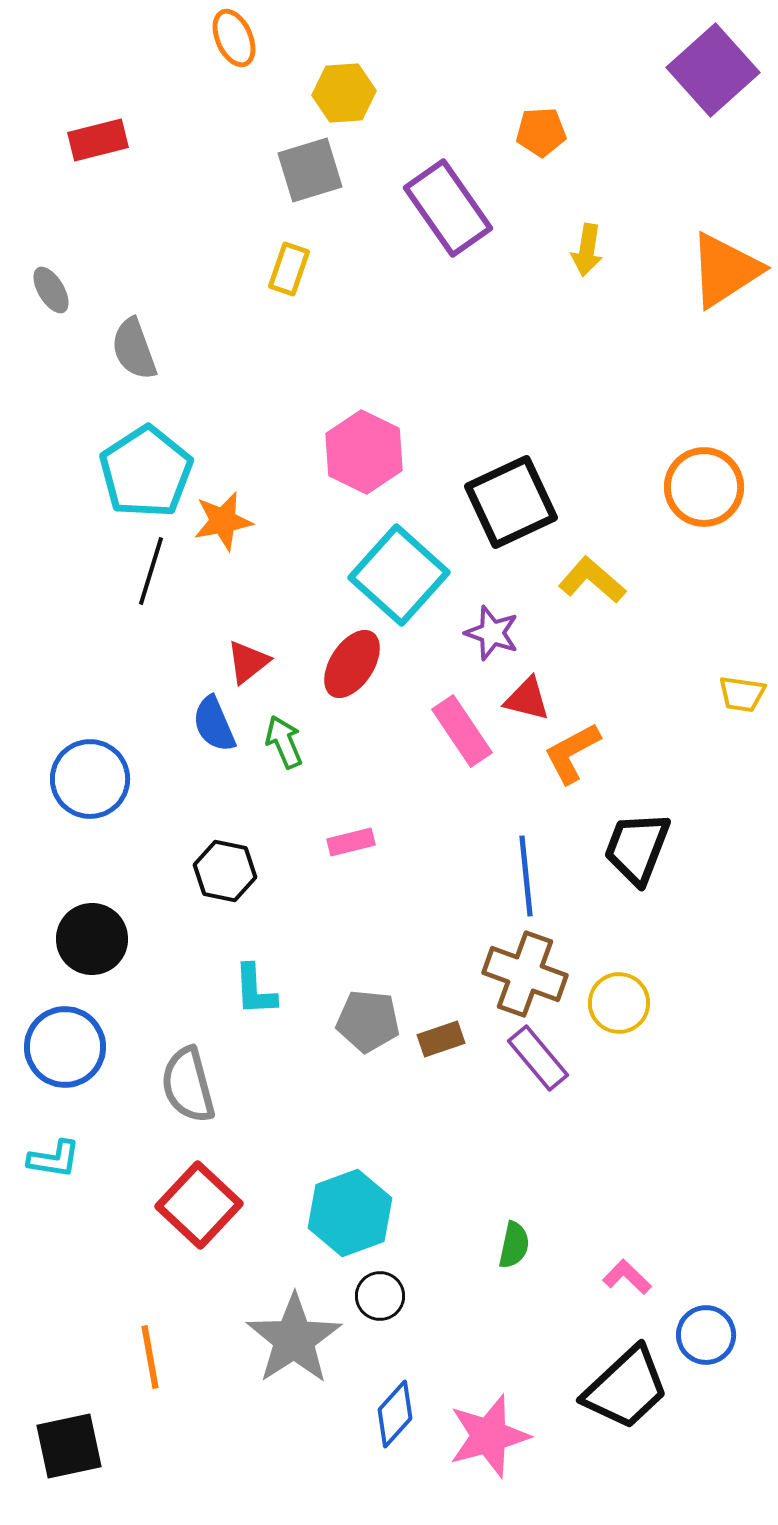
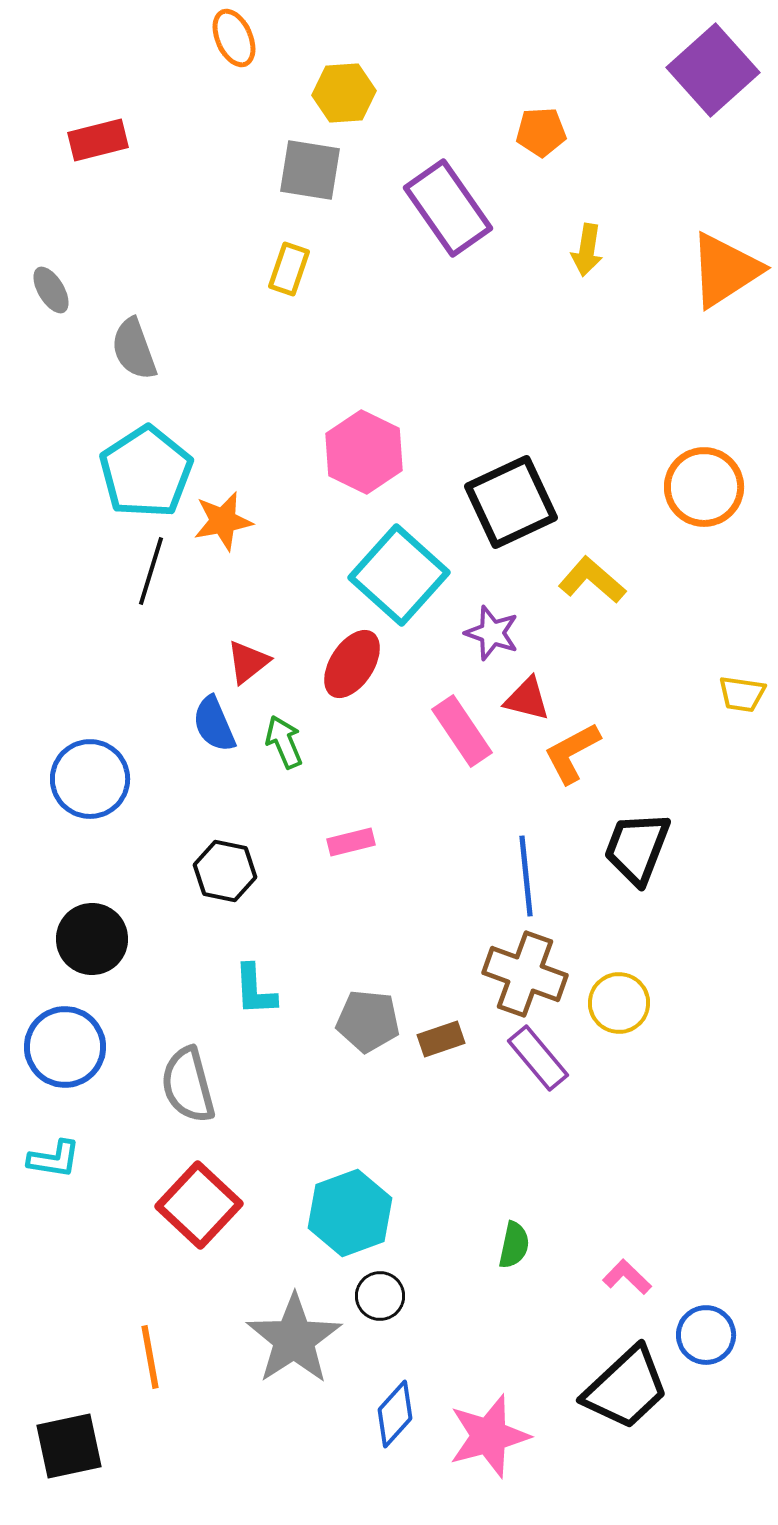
gray square at (310, 170): rotated 26 degrees clockwise
